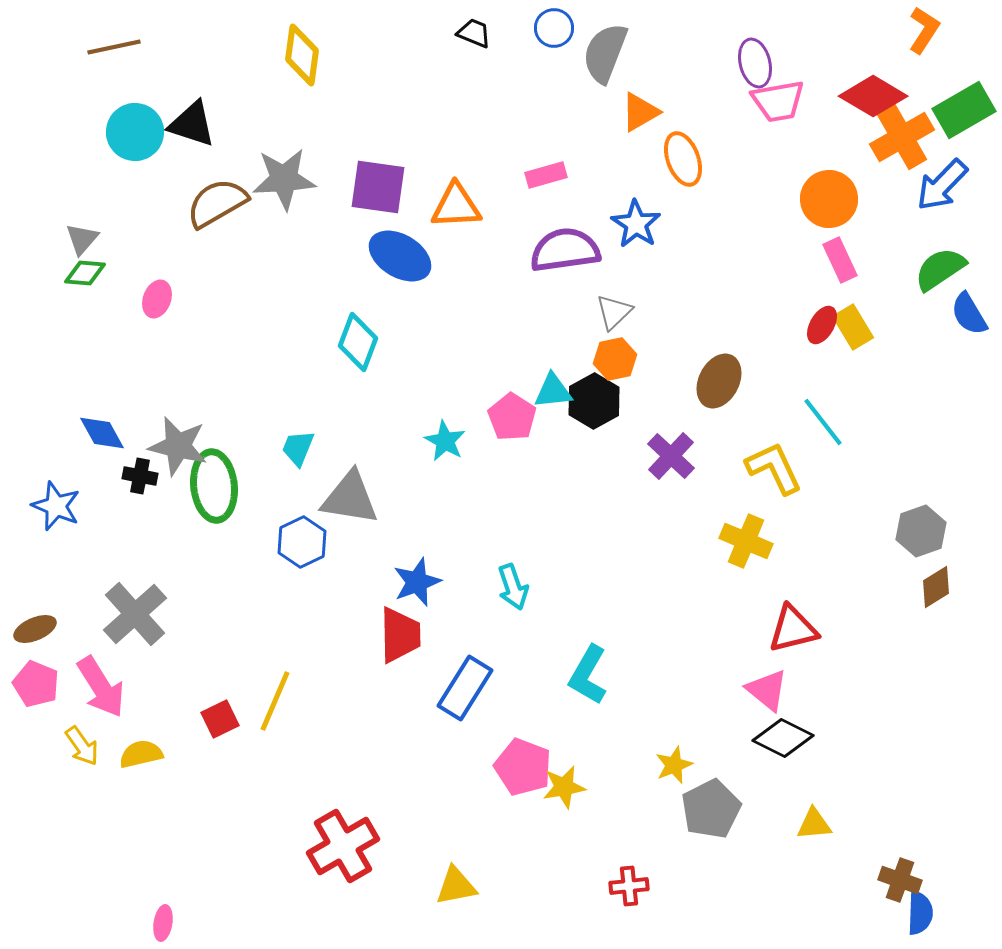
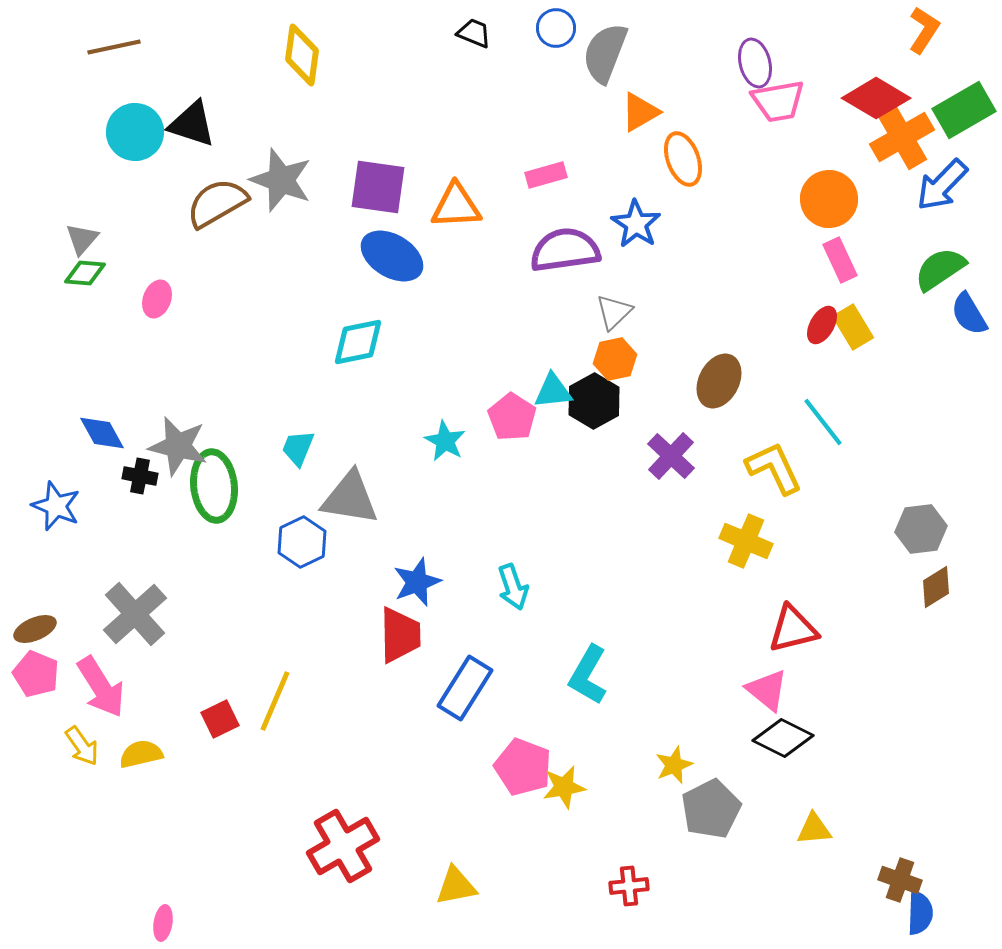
blue circle at (554, 28): moved 2 px right
red diamond at (873, 96): moved 3 px right, 2 px down
gray star at (284, 179): moved 3 px left, 1 px down; rotated 24 degrees clockwise
blue ellipse at (400, 256): moved 8 px left
cyan diamond at (358, 342): rotated 58 degrees clockwise
gray hexagon at (921, 531): moved 2 px up; rotated 12 degrees clockwise
pink pentagon at (36, 684): moved 10 px up
yellow triangle at (814, 824): moved 5 px down
